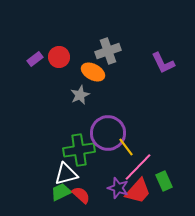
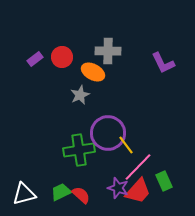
gray cross: rotated 20 degrees clockwise
red circle: moved 3 px right
yellow line: moved 2 px up
white triangle: moved 42 px left, 20 px down
